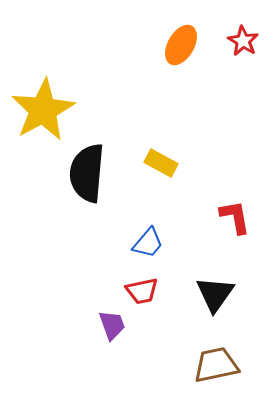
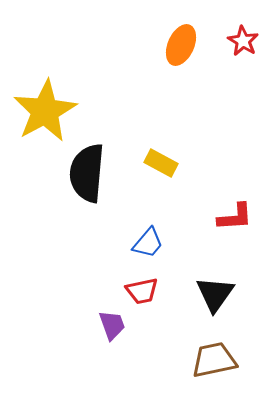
orange ellipse: rotated 6 degrees counterclockwise
yellow star: moved 2 px right, 1 px down
red L-shape: rotated 96 degrees clockwise
brown trapezoid: moved 2 px left, 5 px up
